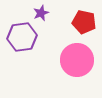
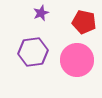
purple hexagon: moved 11 px right, 15 px down
